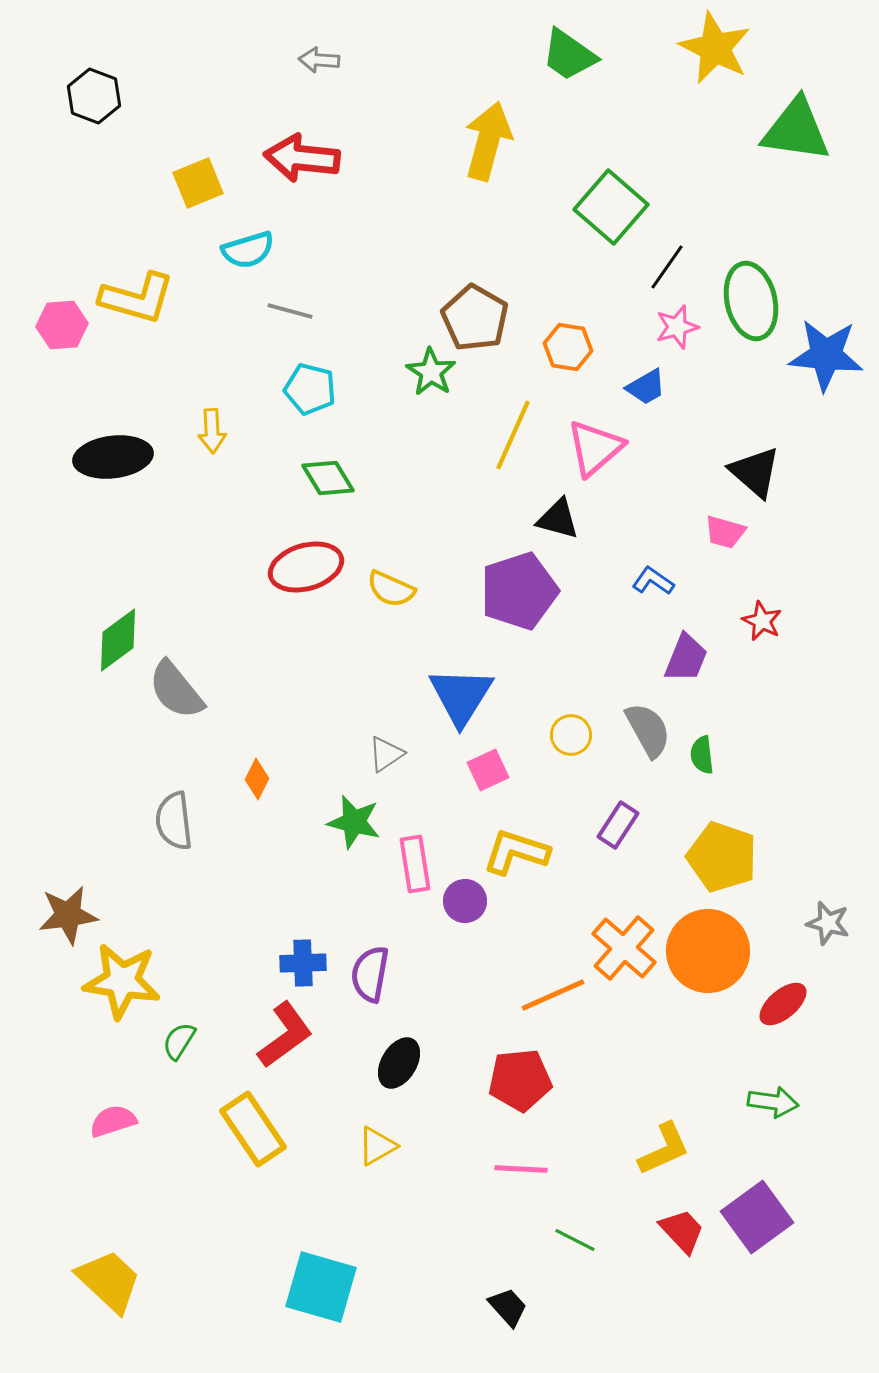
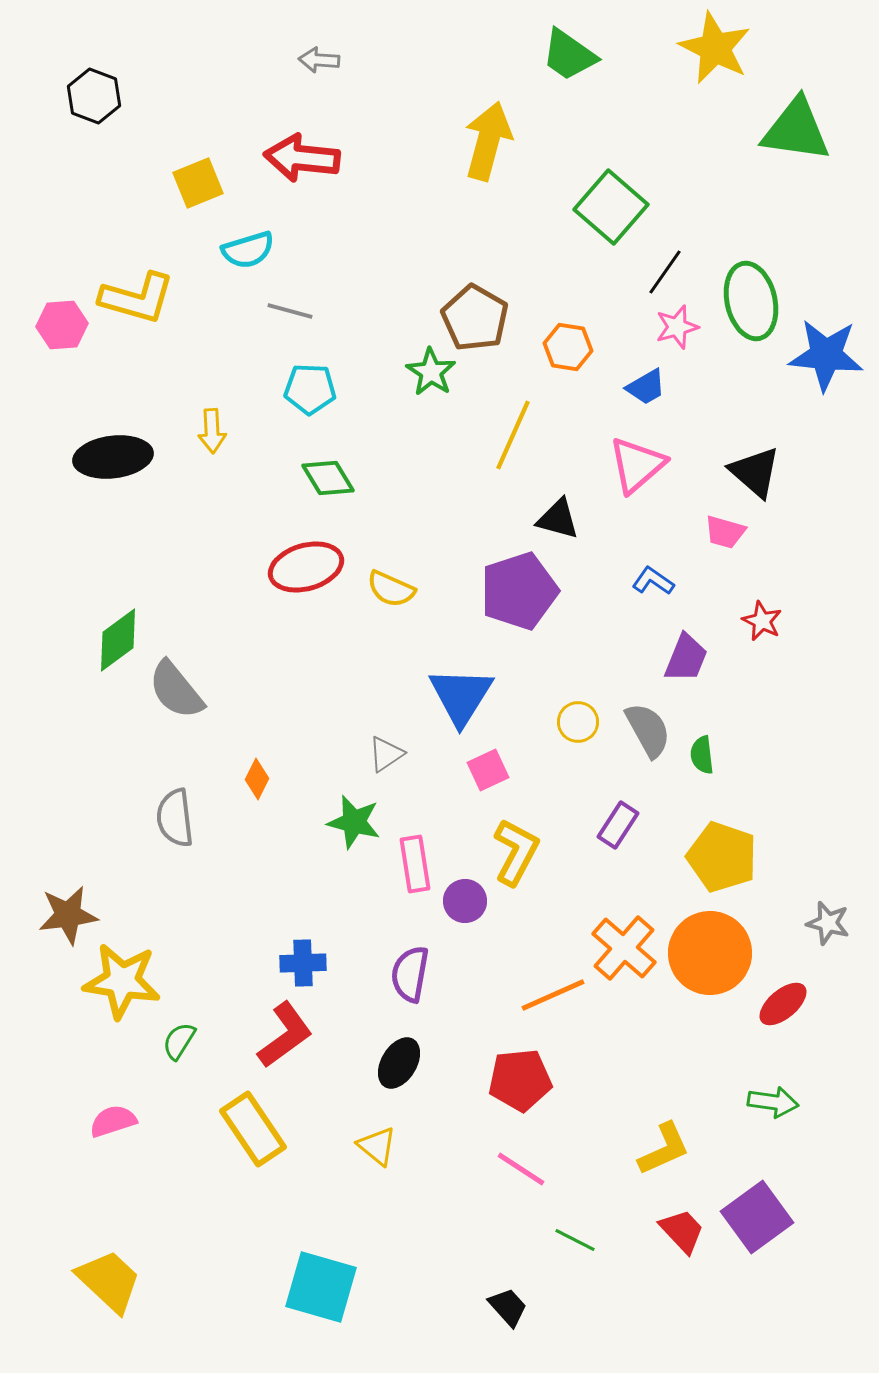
black line at (667, 267): moved 2 px left, 5 px down
cyan pentagon at (310, 389): rotated 12 degrees counterclockwise
pink triangle at (595, 448): moved 42 px right, 17 px down
yellow circle at (571, 735): moved 7 px right, 13 px up
gray semicircle at (174, 821): moved 1 px right, 3 px up
yellow L-shape at (516, 852): rotated 100 degrees clockwise
orange circle at (708, 951): moved 2 px right, 2 px down
purple semicircle at (370, 974): moved 40 px right
yellow triangle at (377, 1146): rotated 51 degrees counterclockwise
pink line at (521, 1169): rotated 30 degrees clockwise
